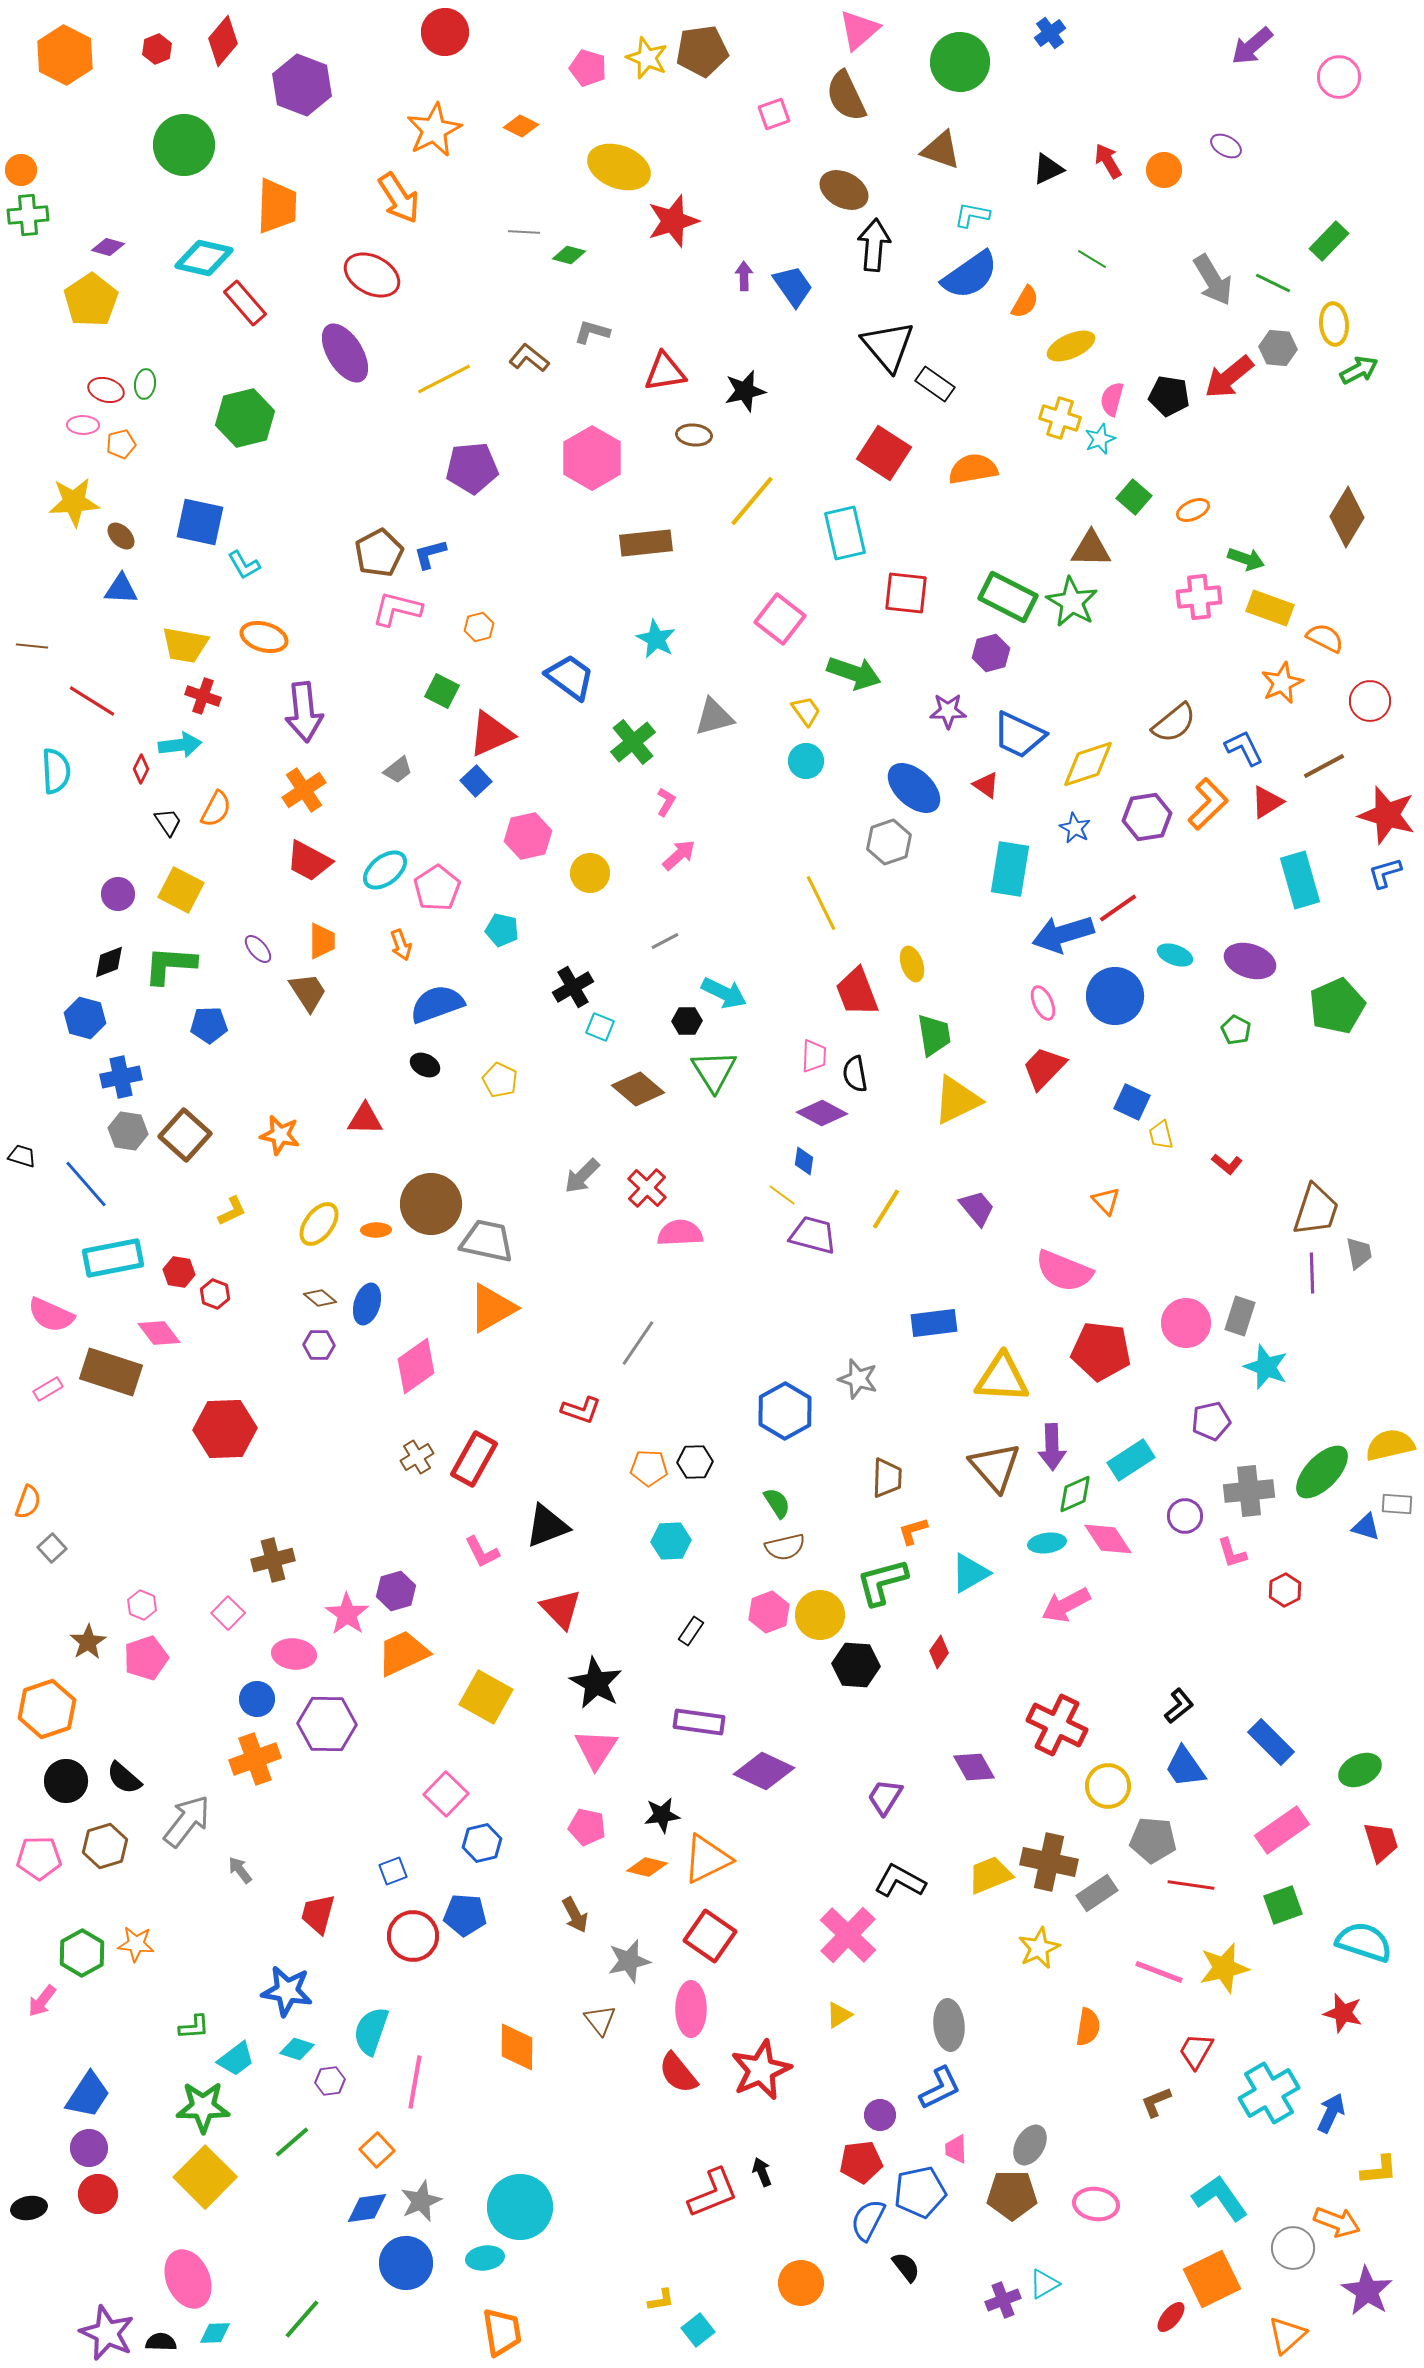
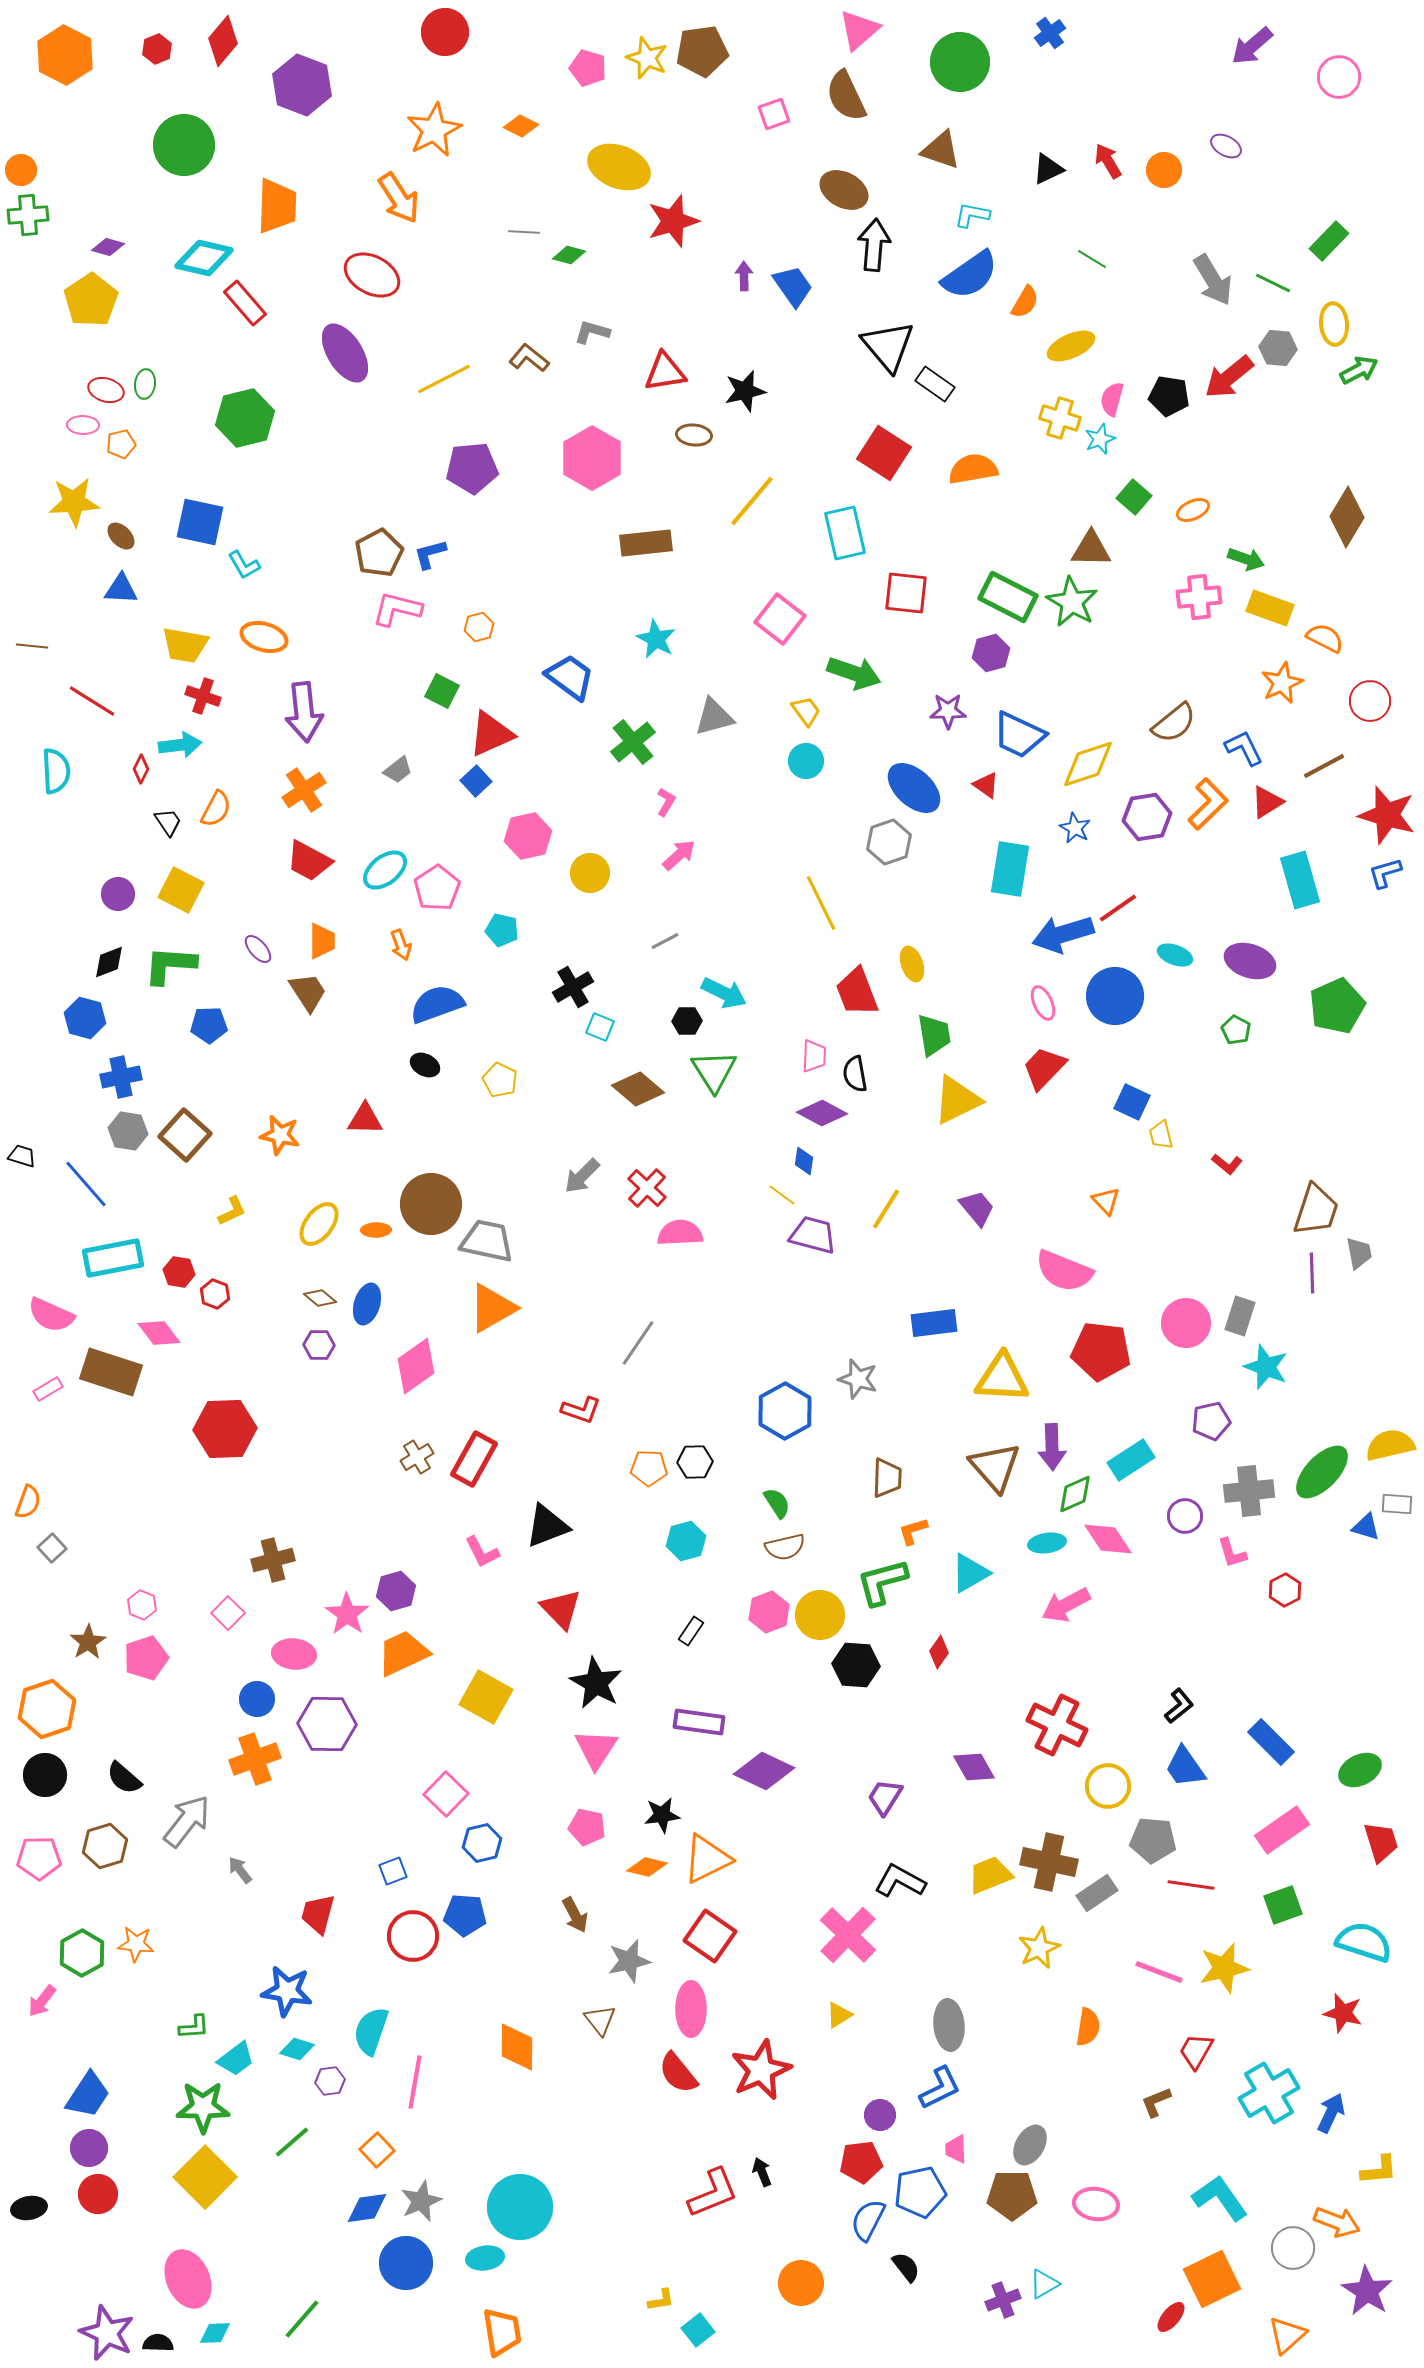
cyan hexagon at (671, 1541): moved 15 px right; rotated 12 degrees counterclockwise
black circle at (66, 1781): moved 21 px left, 6 px up
black semicircle at (161, 2342): moved 3 px left, 1 px down
